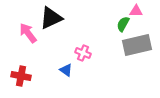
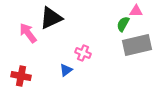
blue triangle: rotated 48 degrees clockwise
